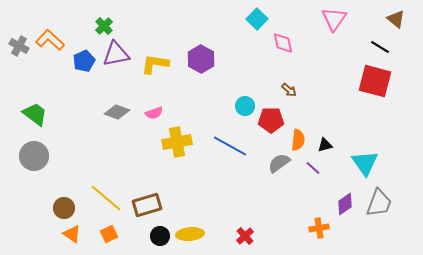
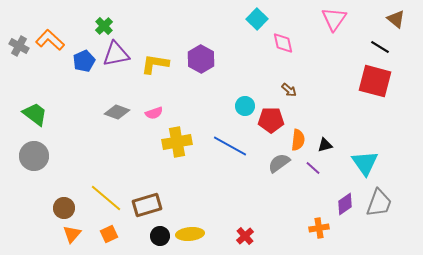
orange triangle: rotated 36 degrees clockwise
